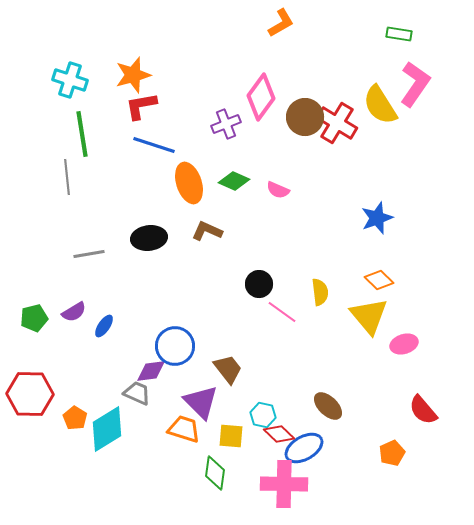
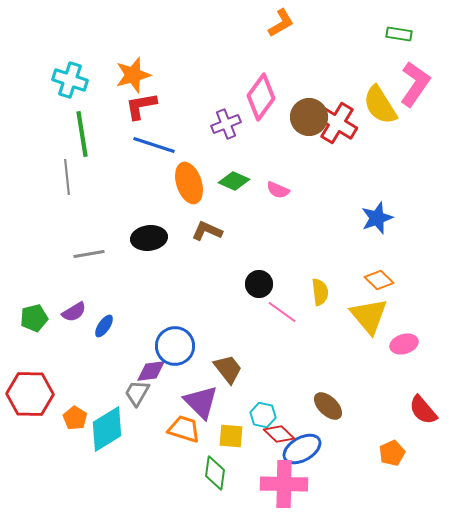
brown circle at (305, 117): moved 4 px right
gray trapezoid at (137, 393): rotated 84 degrees counterclockwise
blue ellipse at (304, 448): moved 2 px left, 1 px down
